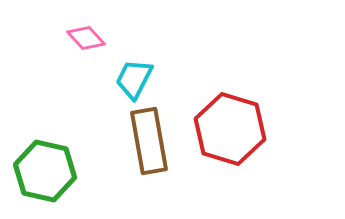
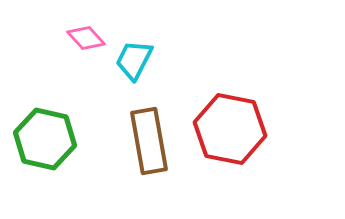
cyan trapezoid: moved 19 px up
red hexagon: rotated 6 degrees counterclockwise
green hexagon: moved 32 px up
